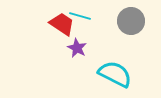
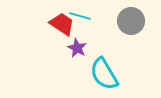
cyan semicircle: moved 11 px left; rotated 148 degrees counterclockwise
